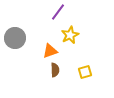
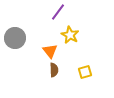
yellow star: rotated 18 degrees counterclockwise
orange triangle: rotated 49 degrees counterclockwise
brown semicircle: moved 1 px left
